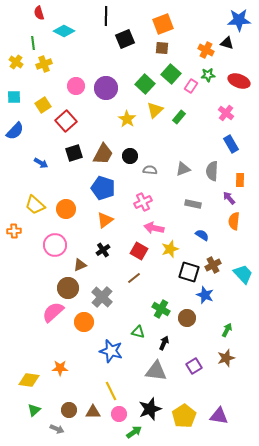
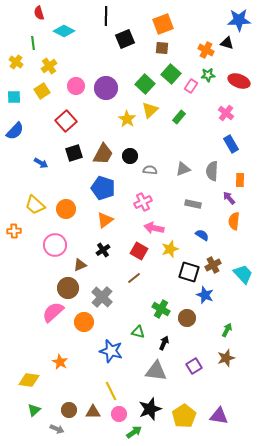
yellow cross at (44, 64): moved 5 px right, 2 px down; rotated 14 degrees counterclockwise
yellow square at (43, 105): moved 1 px left, 14 px up
yellow triangle at (155, 110): moved 5 px left
orange star at (60, 368): moved 6 px up; rotated 28 degrees clockwise
